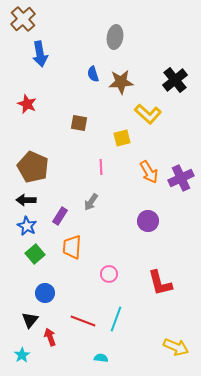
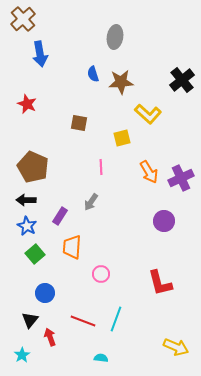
black cross: moved 7 px right
purple circle: moved 16 px right
pink circle: moved 8 px left
